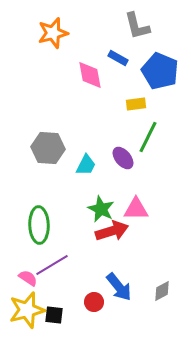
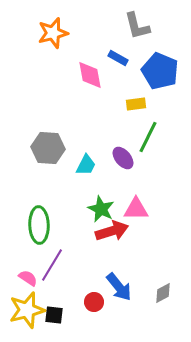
purple line: rotated 28 degrees counterclockwise
gray diamond: moved 1 px right, 2 px down
